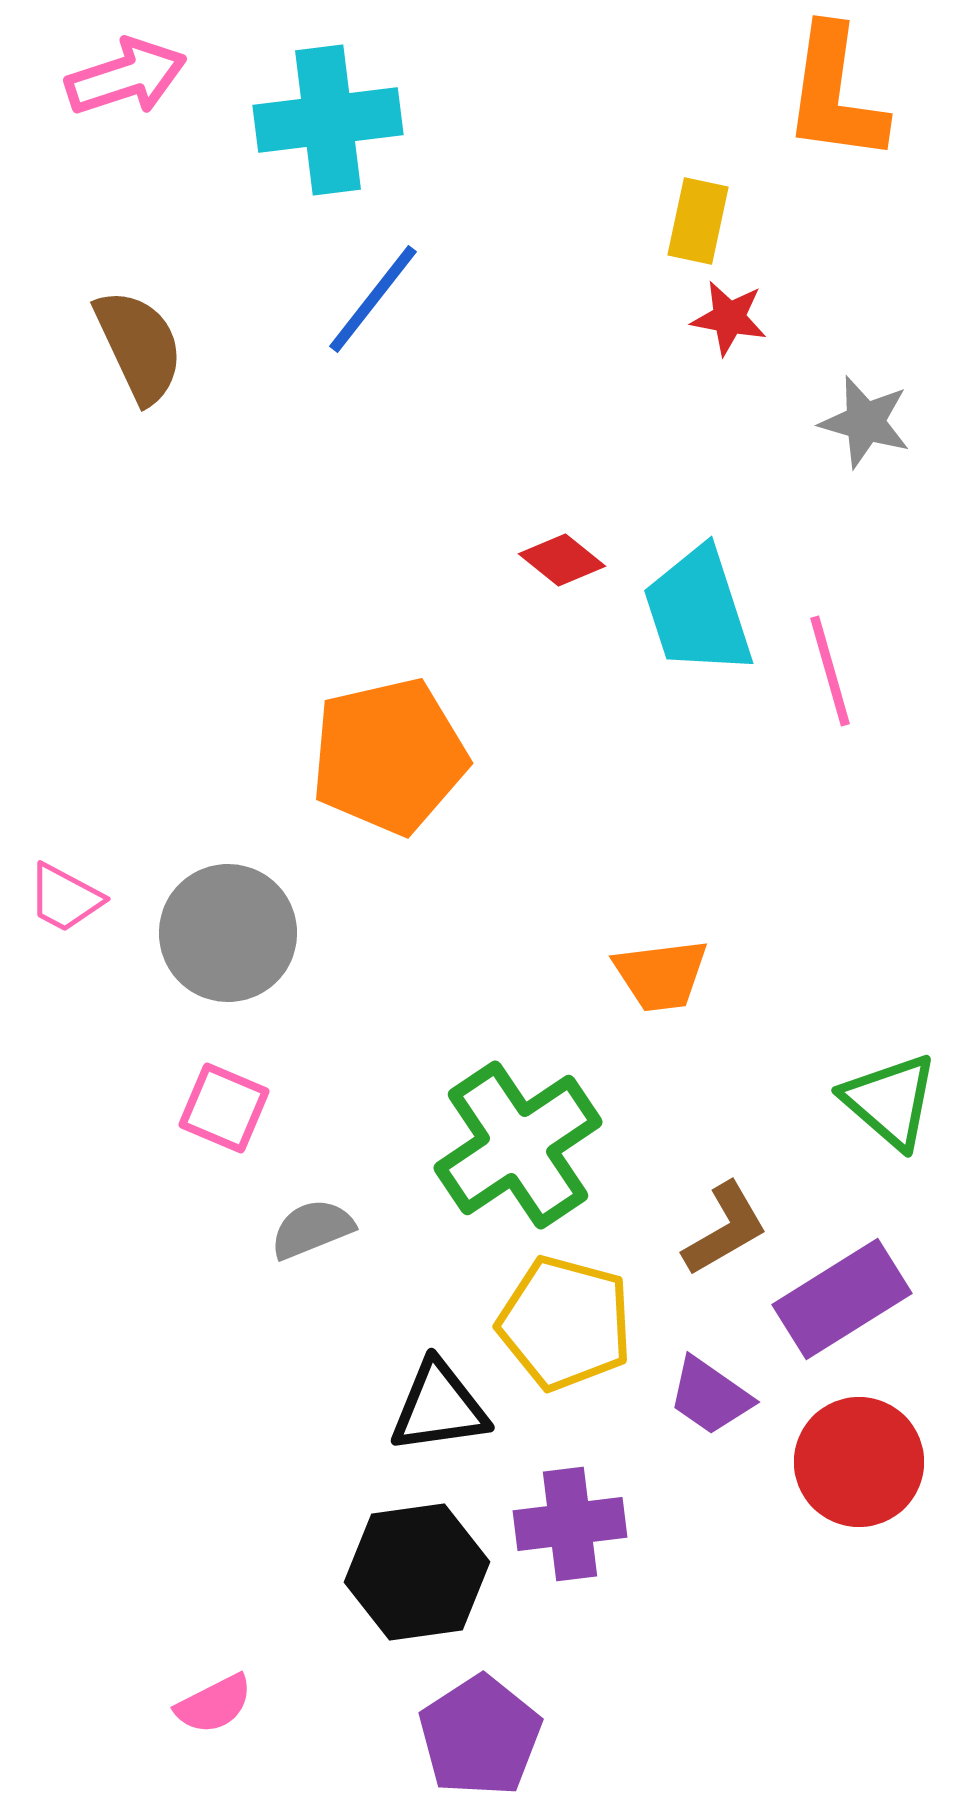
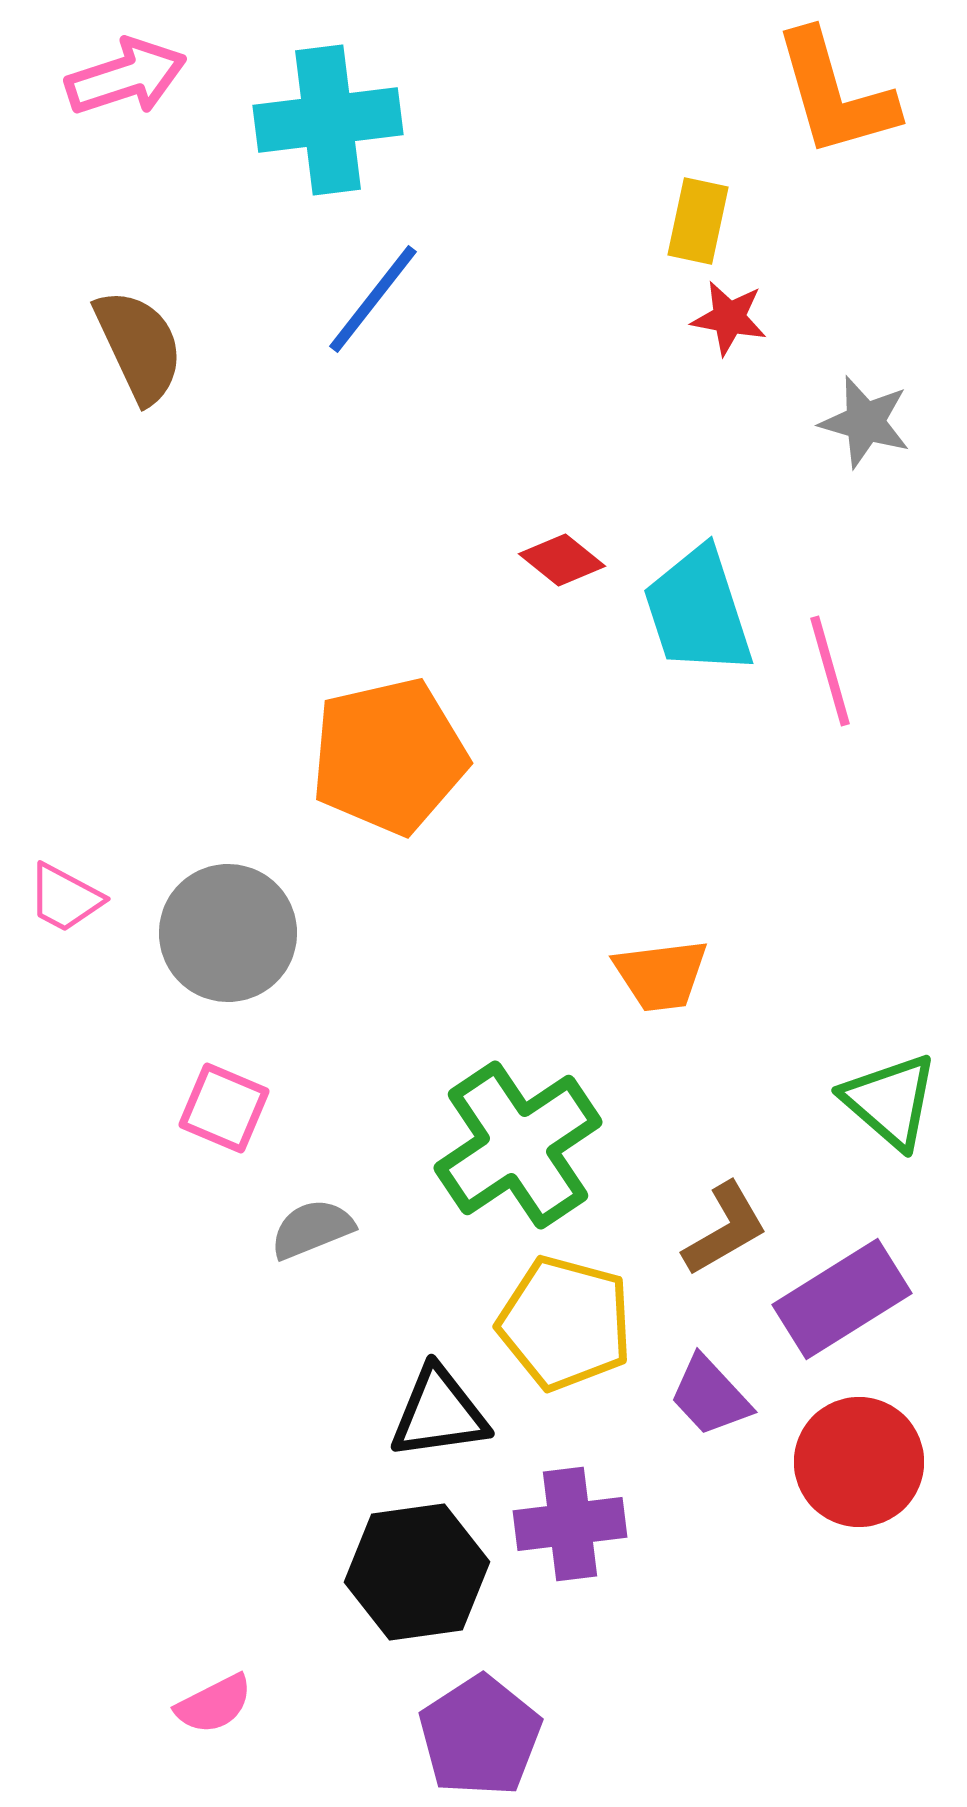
orange L-shape: rotated 24 degrees counterclockwise
purple trapezoid: rotated 12 degrees clockwise
black triangle: moved 6 px down
